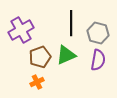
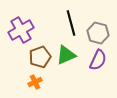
black line: rotated 15 degrees counterclockwise
purple semicircle: rotated 15 degrees clockwise
orange cross: moved 2 px left
